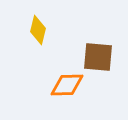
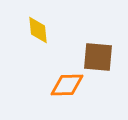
yellow diamond: rotated 20 degrees counterclockwise
